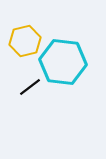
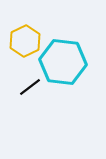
yellow hexagon: rotated 12 degrees counterclockwise
